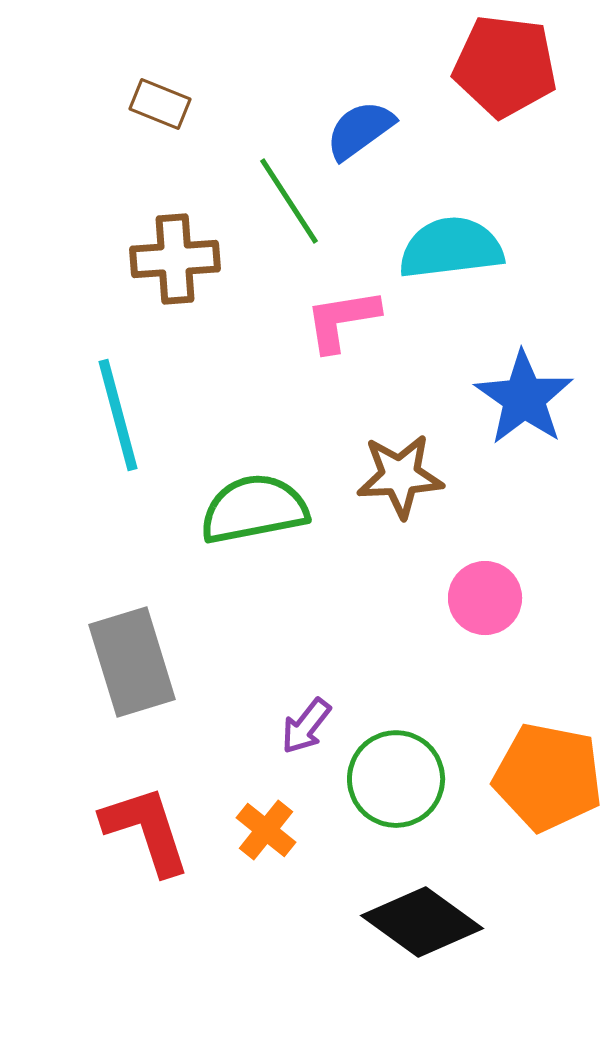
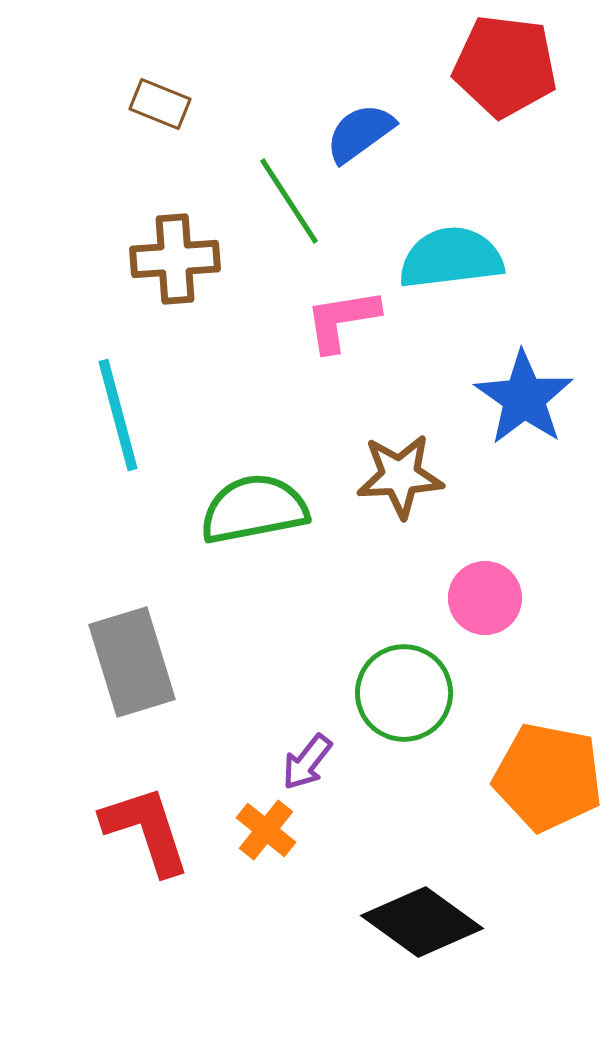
blue semicircle: moved 3 px down
cyan semicircle: moved 10 px down
purple arrow: moved 1 px right, 36 px down
green circle: moved 8 px right, 86 px up
